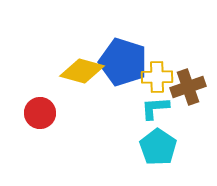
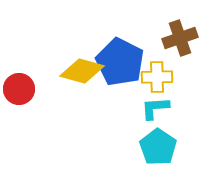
blue pentagon: moved 3 px left; rotated 9 degrees clockwise
brown cross: moved 8 px left, 49 px up
red circle: moved 21 px left, 24 px up
